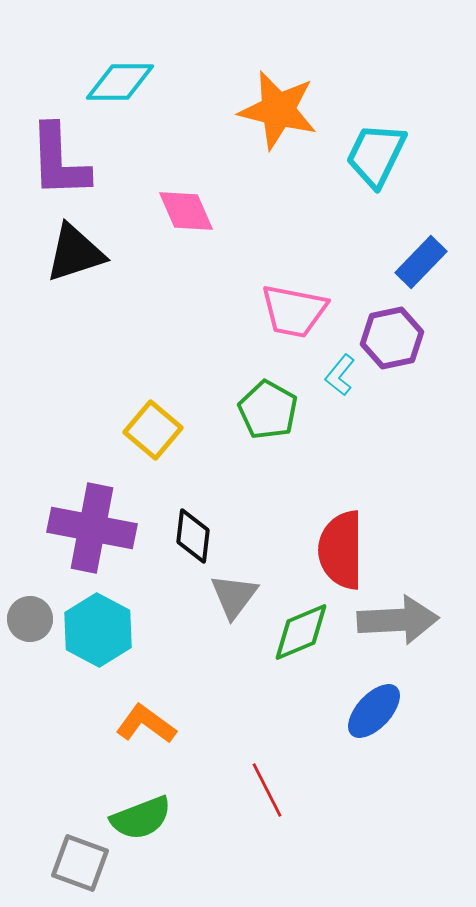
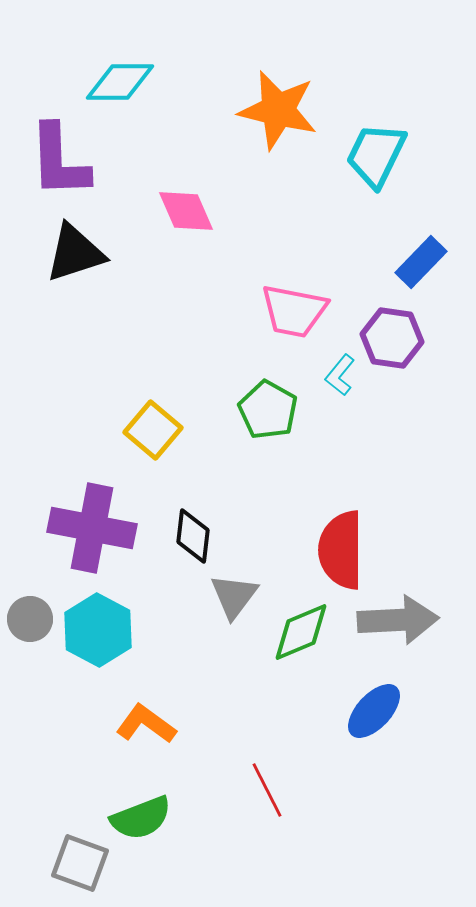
purple hexagon: rotated 20 degrees clockwise
